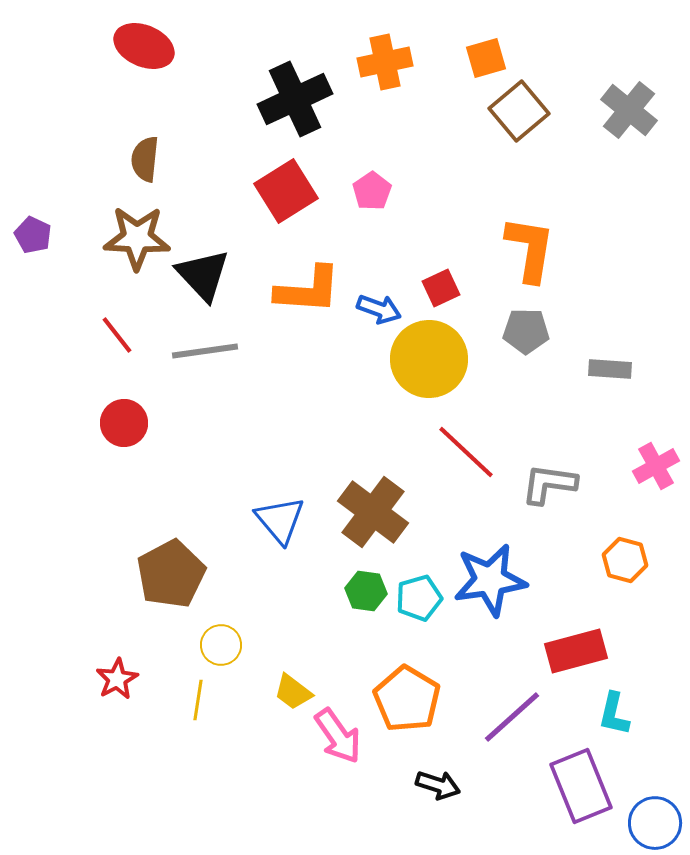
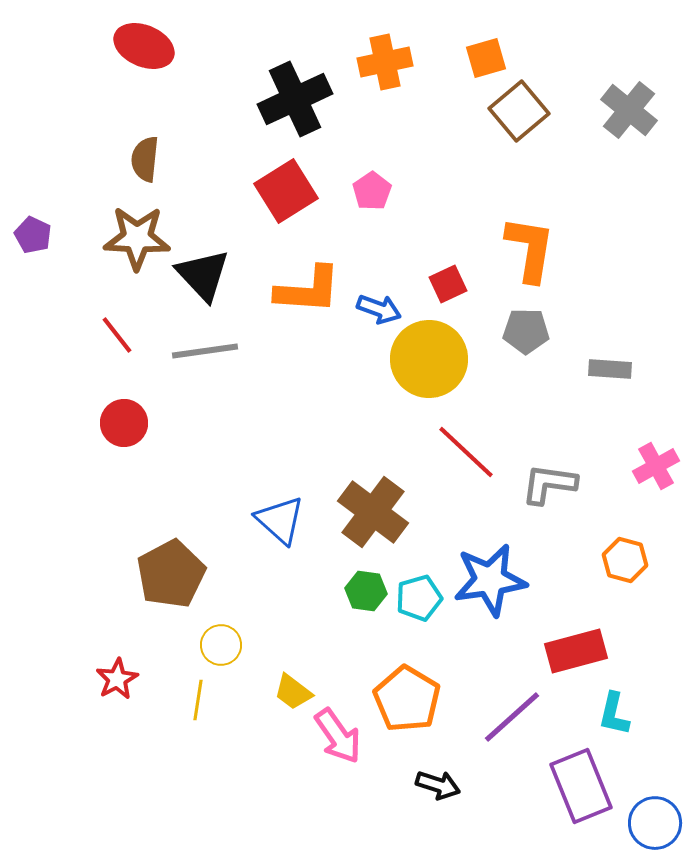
red square at (441, 288): moved 7 px right, 4 px up
blue triangle at (280, 520): rotated 8 degrees counterclockwise
